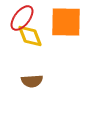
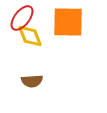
orange square: moved 2 px right
